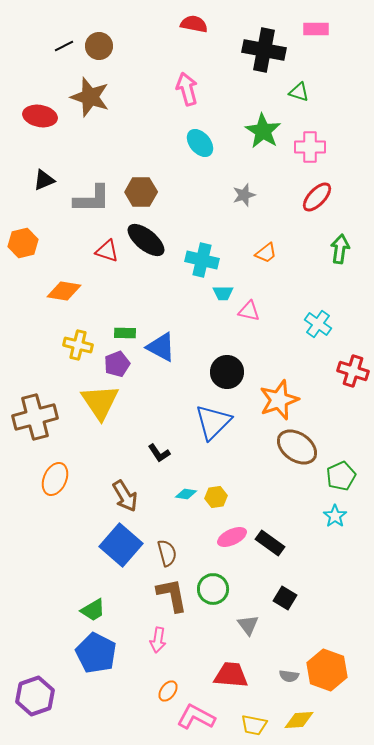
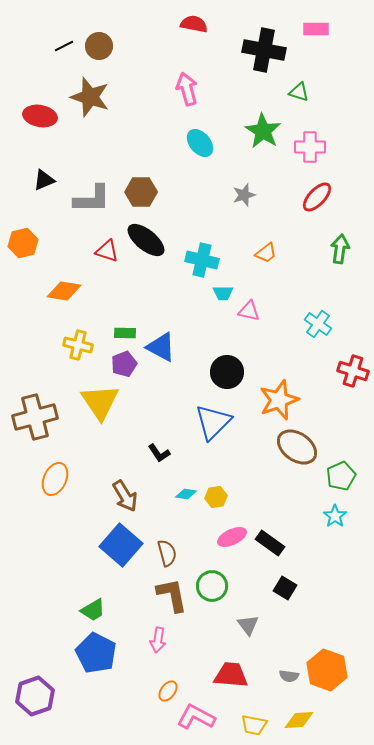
purple pentagon at (117, 364): moved 7 px right
green circle at (213, 589): moved 1 px left, 3 px up
black square at (285, 598): moved 10 px up
